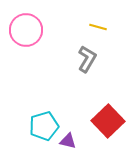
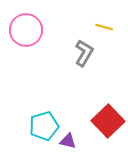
yellow line: moved 6 px right
gray L-shape: moved 3 px left, 6 px up
